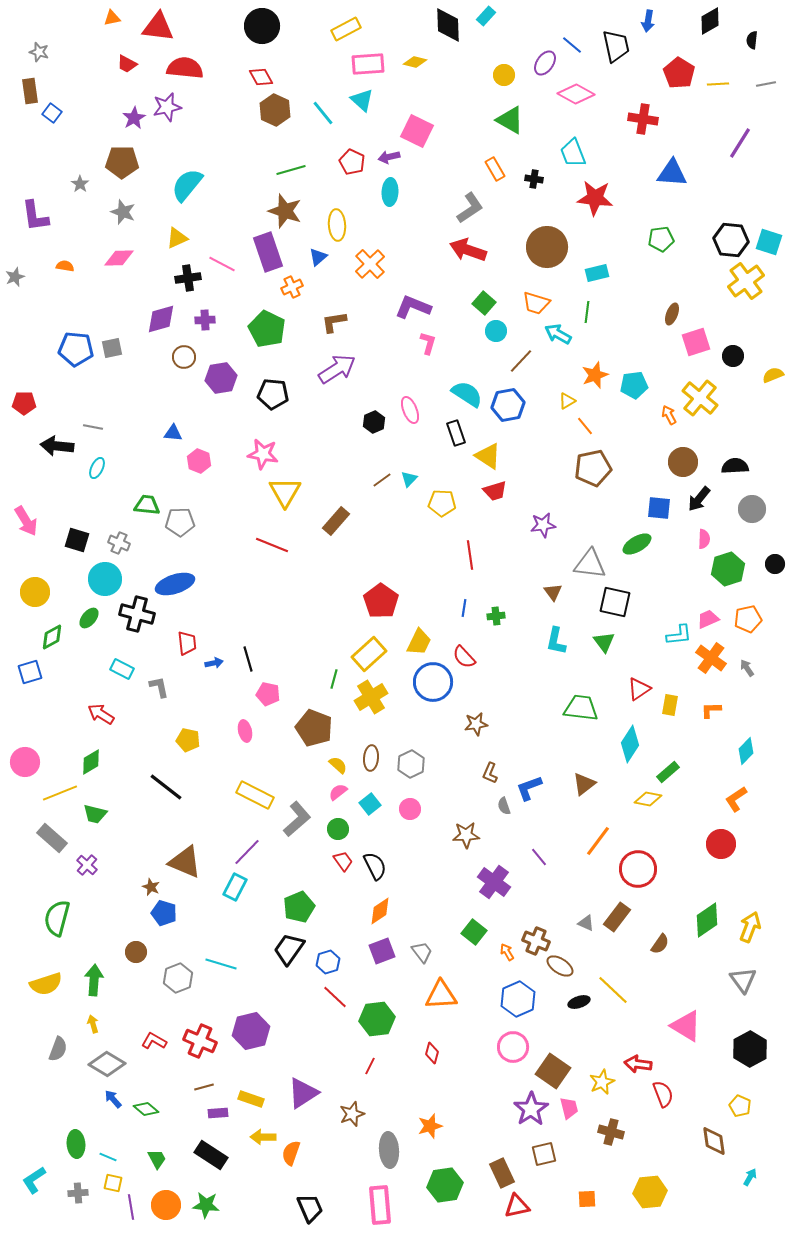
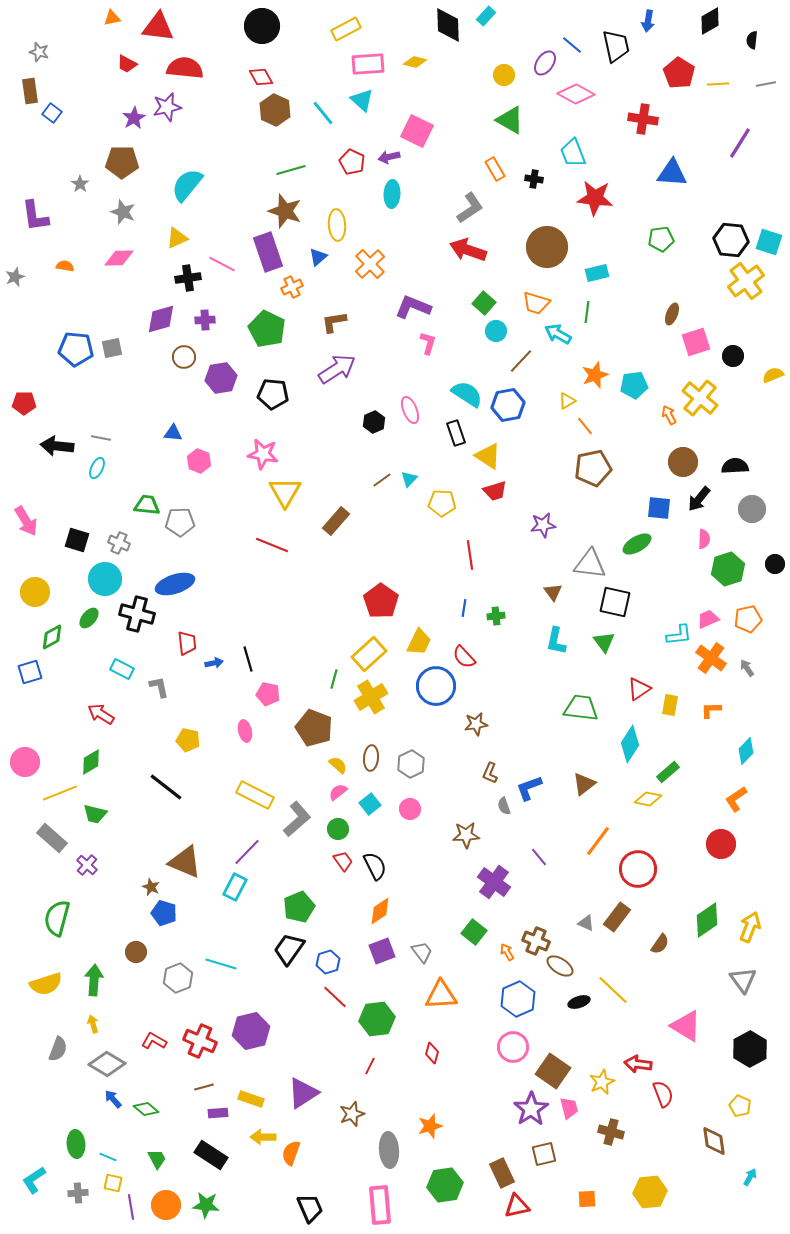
cyan ellipse at (390, 192): moved 2 px right, 2 px down
gray line at (93, 427): moved 8 px right, 11 px down
blue circle at (433, 682): moved 3 px right, 4 px down
